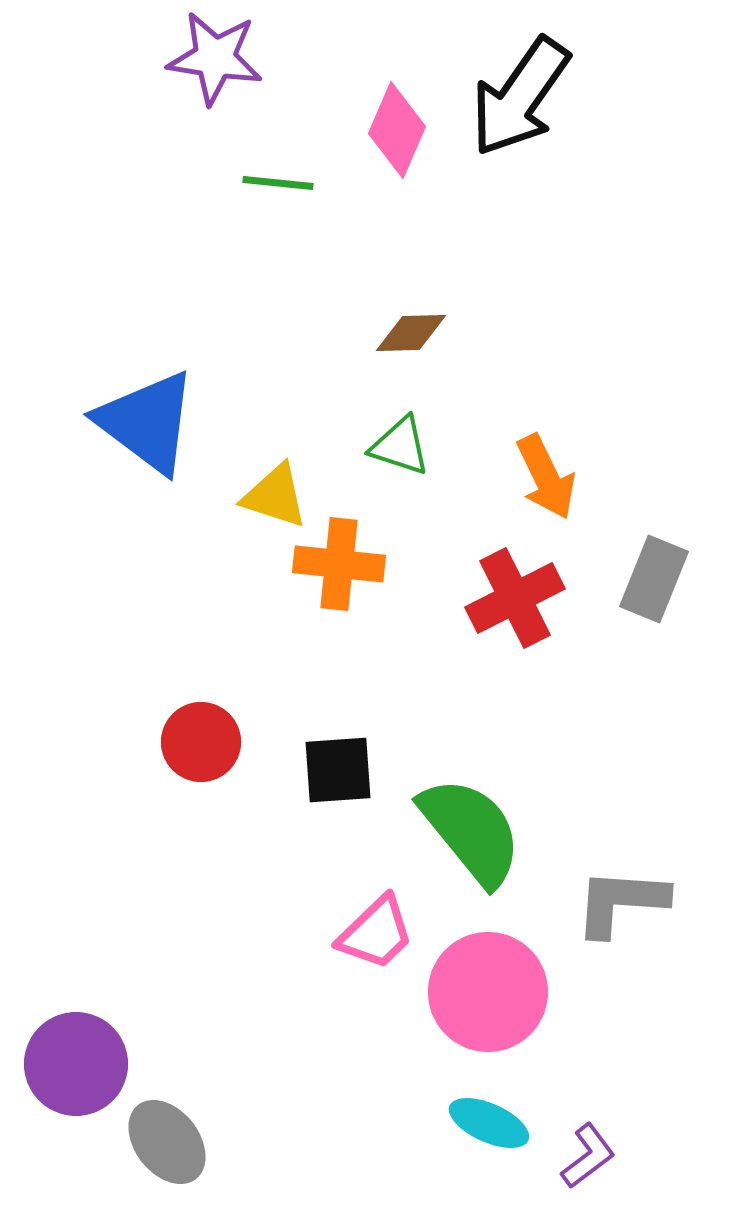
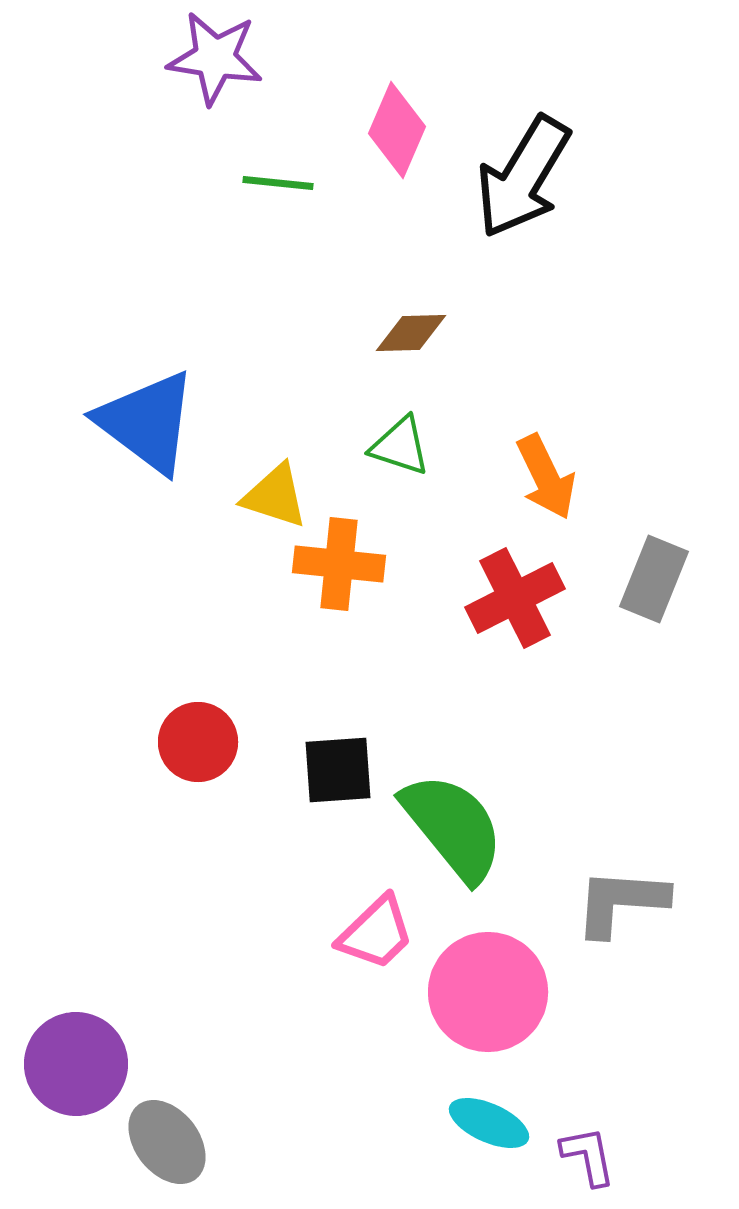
black arrow: moved 3 px right, 80 px down; rotated 4 degrees counterclockwise
red circle: moved 3 px left
green semicircle: moved 18 px left, 4 px up
purple L-shape: rotated 64 degrees counterclockwise
